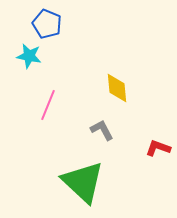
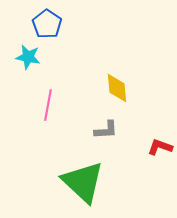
blue pentagon: rotated 12 degrees clockwise
cyan star: moved 1 px left, 1 px down
pink line: rotated 12 degrees counterclockwise
gray L-shape: moved 4 px right; rotated 115 degrees clockwise
red L-shape: moved 2 px right, 1 px up
